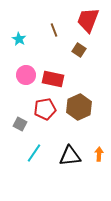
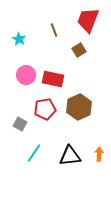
brown square: rotated 24 degrees clockwise
